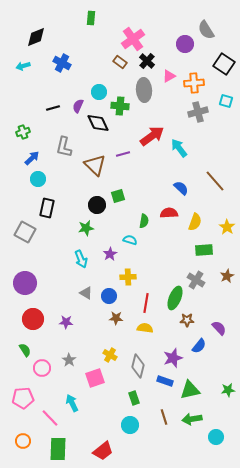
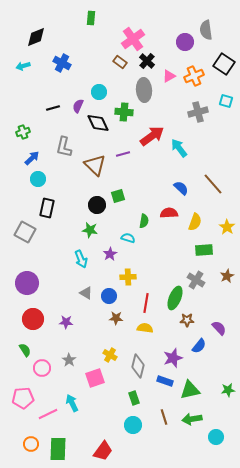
gray semicircle at (206, 30): rotated 24 degrees clockwise
purple circle at (185, 44): moved 2 px up
orange cross at (194, 83): moved 7 px up; rotated 18 degrees counterclockwise
green cross at (120, 106): moved 4 px right, 6 px down
brown line at (215, 181): moved 2 px left, 3 px down
green star at (86, 228): moved 4 px right, 2 px down; rotated 21 degrees clockwise
cyan semicircle at (130, 240): moved 2 px left, 2 px up
purple circle at (25, 283): moved 2 px right
pink line at (50, 418): moved 2 px left, 4 px up; rotated 72 degrees counterclockwise
cyan circle at (130, 425): moved 3 px right
orange circle at (23, 441): moved 8 px right, 3 px down
red trapezoid at (103, 451): rotated 15 degrees counterclockwise
